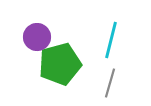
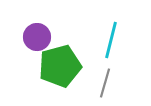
green pentagon: moved 2 px down
gray line: moved 5 px left
